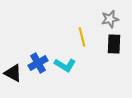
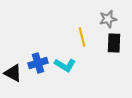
gray star: moved 2 px left
black rectangle: moved 1 px up
blue cross: rotated 12 degrees clockwise
